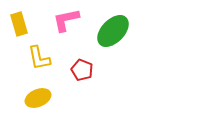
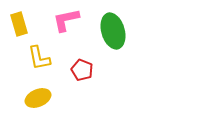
green ellipse: rotated 60 degrees counterclockwise
